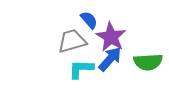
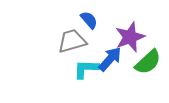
purple star: moved 19 px right; rotated 20 degrees clockwise
green semicircle: rotated 40 degrees counterclockwise
cyan L-shape: moved 5 px right
